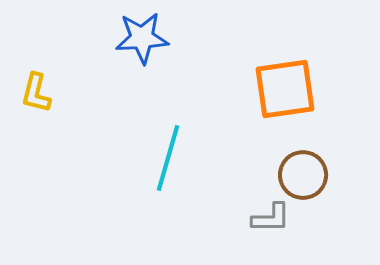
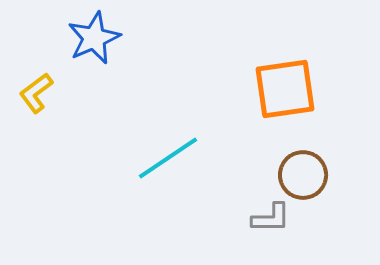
blue star: moved 48 px left; rotated 20 degrees counterclockwise
yellow L-shape: rotated 39 degrees clockwise
cyan line: rotated 40 degrees clockwise
